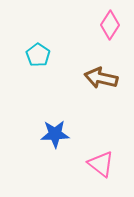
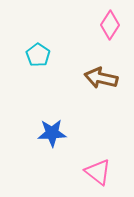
blue star: moved 3 px left, 1 px up
pink triangle: moved 3 px left, 8 px down
